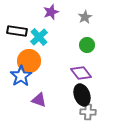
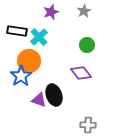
gray star: moved 1 px left, 6 px up
black ellipse: moved 28 px left
gray cross: moved 13 px down
